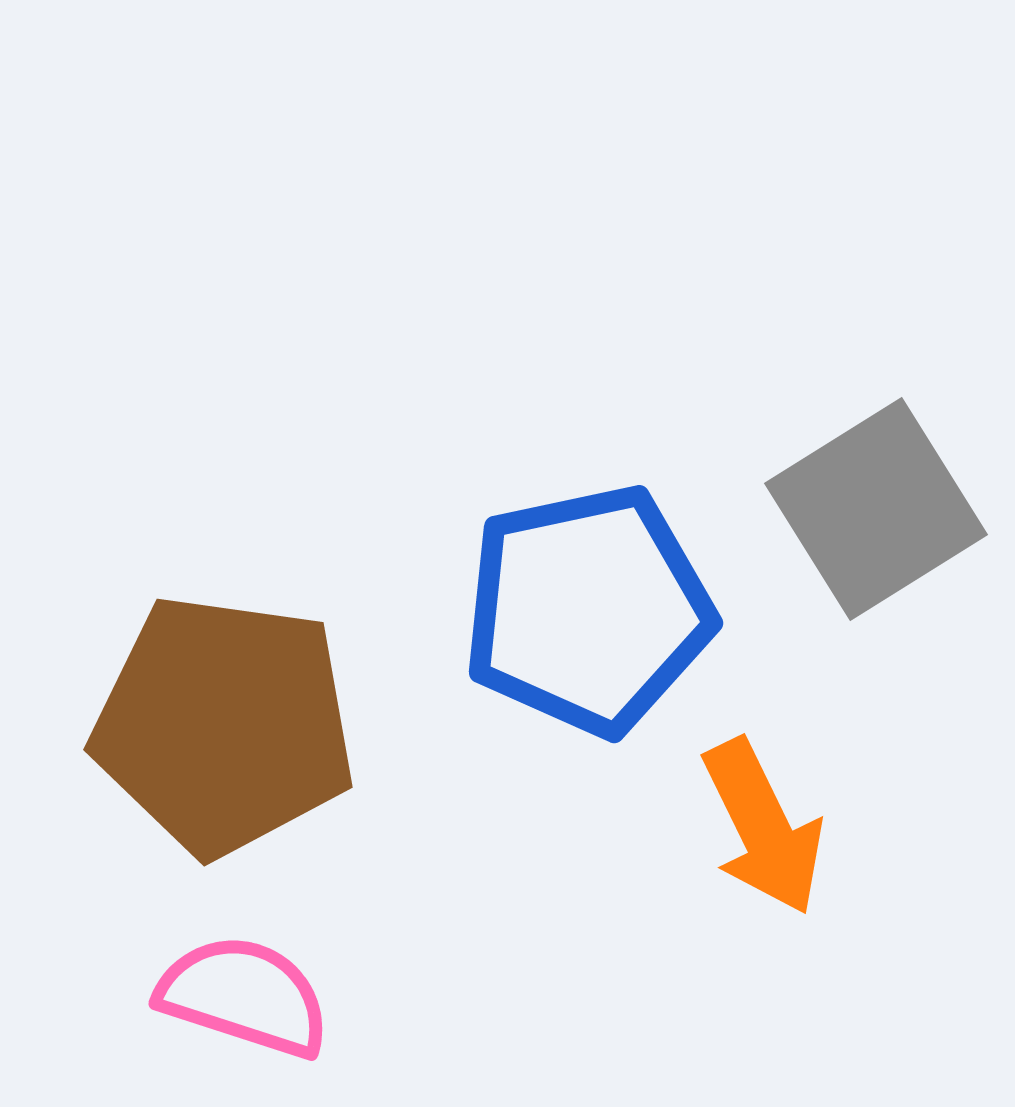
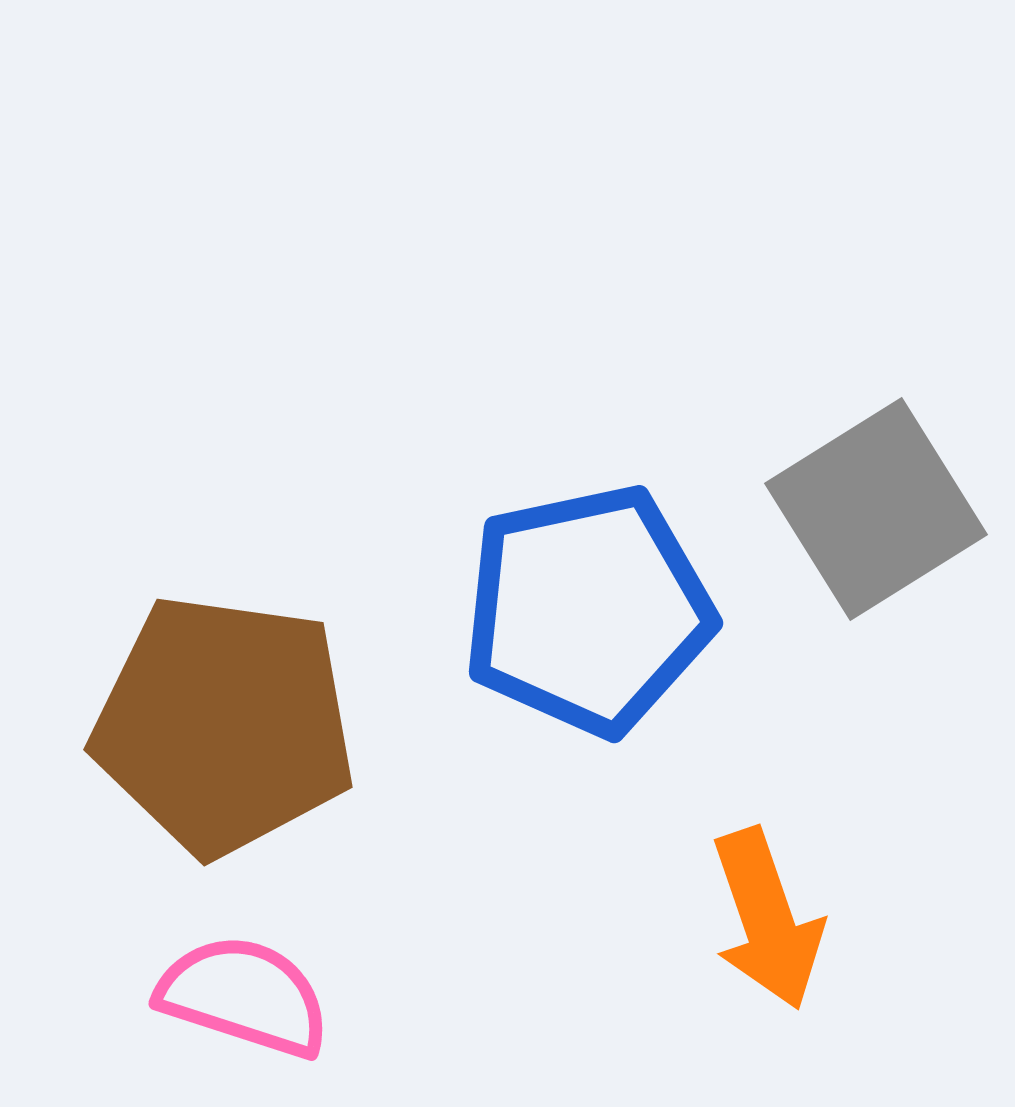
orange arrow: moved 4 px right, 92 px down; rotated 7 degrees clockwise
